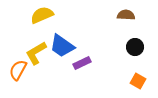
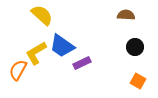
yellow semicircle: rotated 65 degrees clockwise
